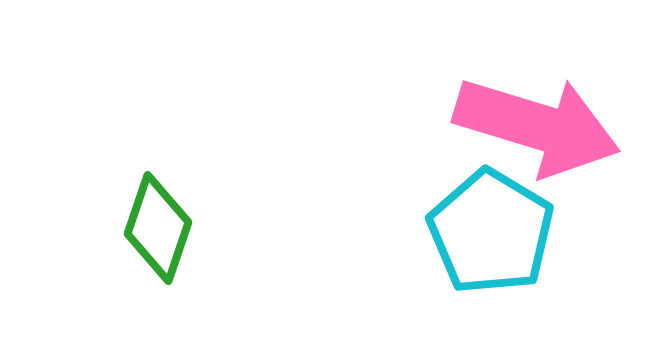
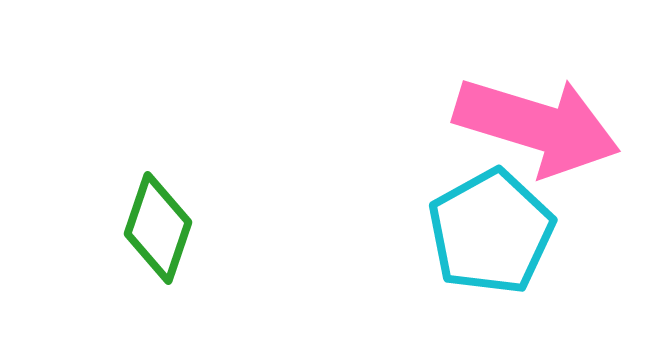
cyan pentagon: rotated 12 degrees clockwise
